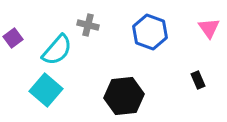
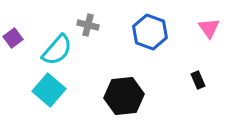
cyan square: moved 3 px right
